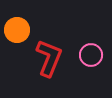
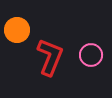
red L-shape: moved 1 px right, 1 px up
